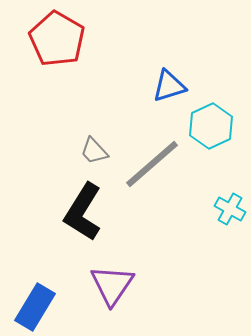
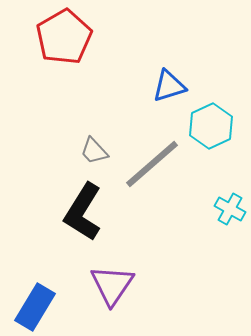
red pentagon: moved 7 px right, 2 px up; rotated 12 degrees clockwise
